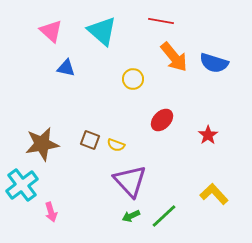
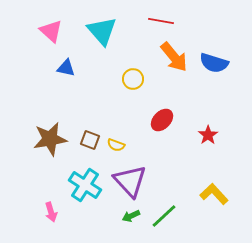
cyan triangle: rotated 8 degrees clockwise
brown star: moved 8 px right, 5 px up
cyan cross: moved 63 px right; rotated 20 degrees counterclockwise
